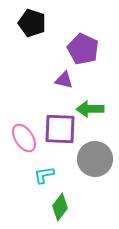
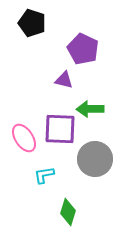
green diamond: moved 8 px right, 5 px down; rotated 20 degrees counterclockwise
